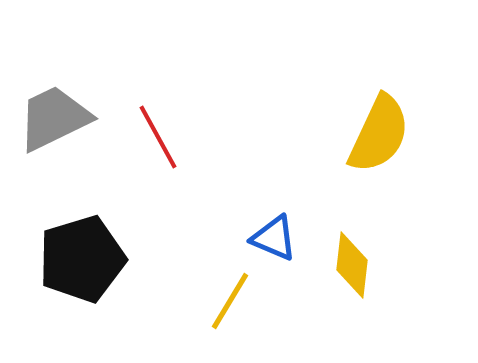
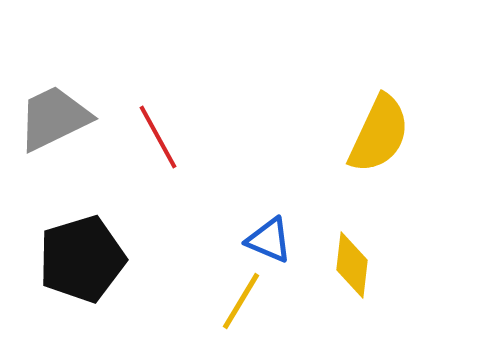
blue triangle: moved 5 px left, 2 px down
yellow line: moved 11 px right
